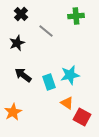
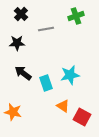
green cross: rotated 14 degrees counterclockwise
gray line: moved 2 px up; rotated 49 degrees counterclockwise
black star: rotated 21 degrees clockwise
black arrow: moved 2 px up
cyan rectangle: moved 3 px left, 1 px down
orange triangle: moved 4 px left, 3 px down
orange star: rotated 30 degrees counterclockwise
